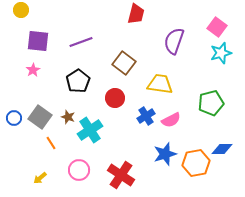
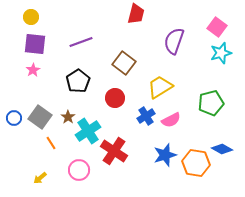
yellow circle: moved 10 px right, 7 px down
purple square: moved 3 px left, 3 px down
yellow trapezoid: moved 3 px down; rotated 40 degrees counterclockwise
brown star: rotated 16 degrees clockwise
cyan cross: moved 2 px left, 1 px down
blue diamond: rotated 30 degrees clockwise
blue star: moved 1 px down
orange hexagon: rotated 20 degrees clockwise
red cross: moved 7 px left, 24 px up
